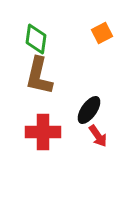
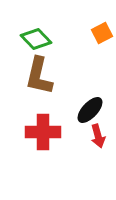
green diamond: rotated 52 degrees counterclockwise
black ellipse: moved 1 px right; rotated 8 degrees clockwise
red arrow: rotated 20 degrees clockwise
